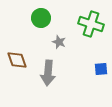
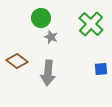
green cross: rotated 25 degrees clockwise
gray star: moved 8 px left, 5 px up
brown diamond: moved 1 px down; rotated 35 degrees counterclockwise
